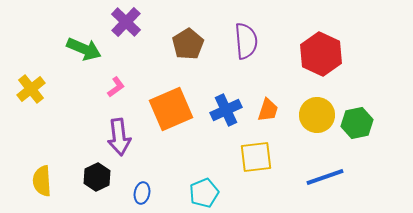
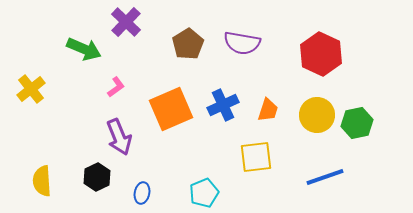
purple semicircle: moved 4 px left, 2 px down; rotated 105 degrees clockwise
blue cross: moved 3 px left, 5 px up
purple arrow: rotated 15 degrees counterclockwise
